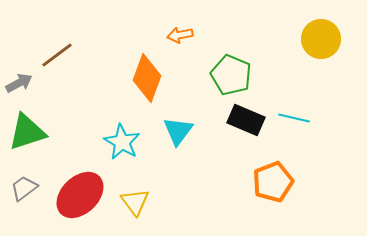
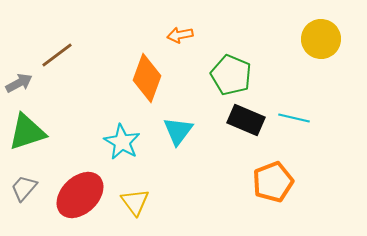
gray trapezoid: rotated 12 degrees counterclockwise
